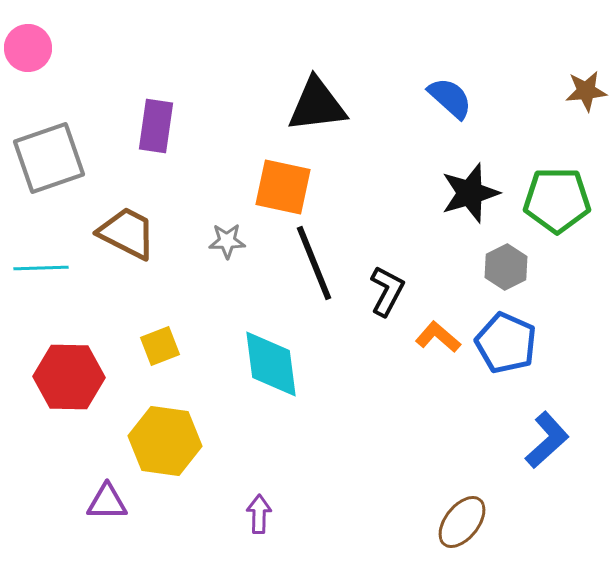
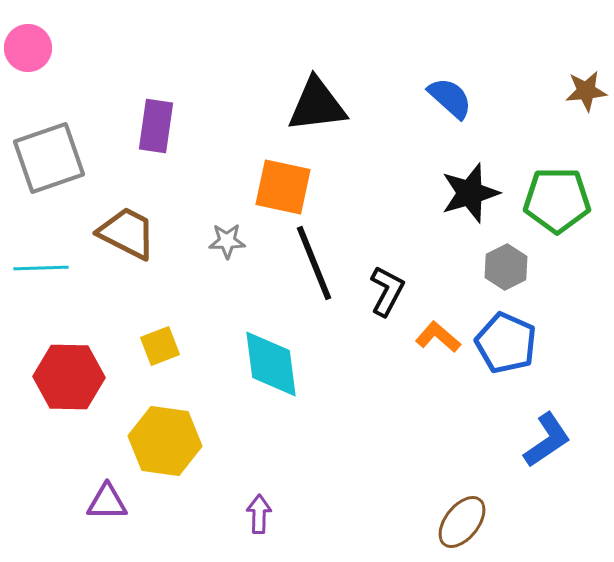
blue L-shape: rotated 8 degrees clockwise
